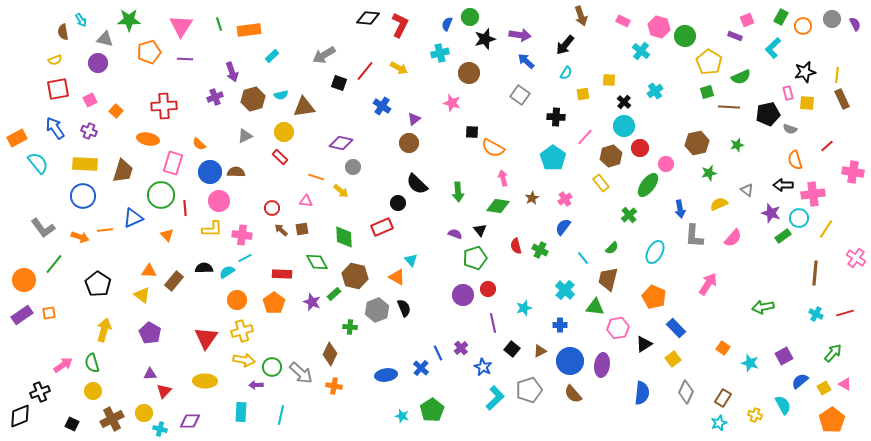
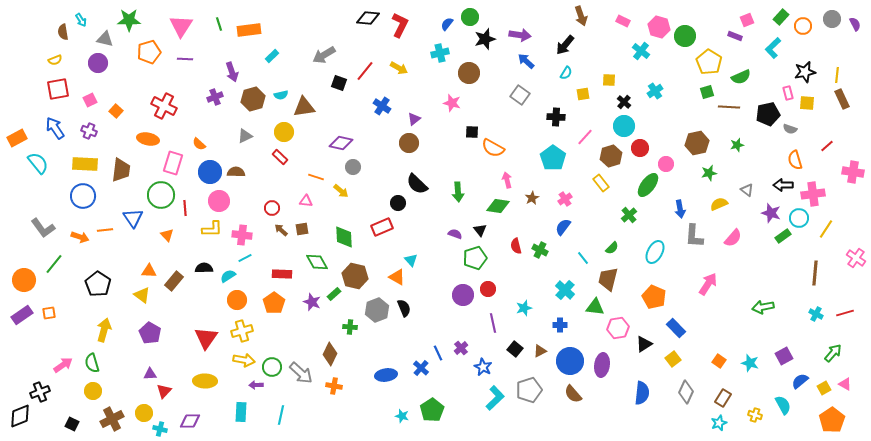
green rectangle at (781, 17): rotated 14 degrees clockwise
blue semicircle at (447, 24): rotated 16 degrees clockwise
red cross at (164, 106): rotated 30 degrees clockwise
brown trapezoid at (123, 171): moved 2 px left, 1 px up; rotated 10 degrees counterclockwise
pink arrow at (503, 178): moved 4 px right, 2 px down
blue triangle at (133, 218): rotated 40 degrees counterclockwise
cyan semicircle at (227, 272): moved 1 px right, 4 px down
orange square at (723, 348): moved 4 px left, 13 px down
black square at (512, 349): moved 3 px right
